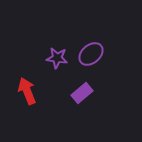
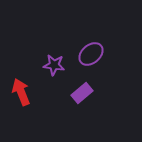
purple star: moved 3 px left, 7 px down
red arrow: moved 6 px left, 1 px down
